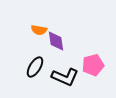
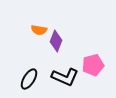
purple diamond: rotated 30 degrees clockwise
black ellipse: moved 6 px left, 12 px down
